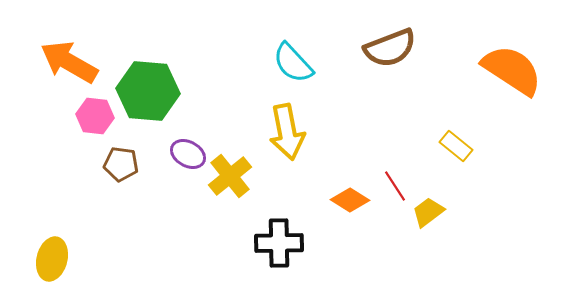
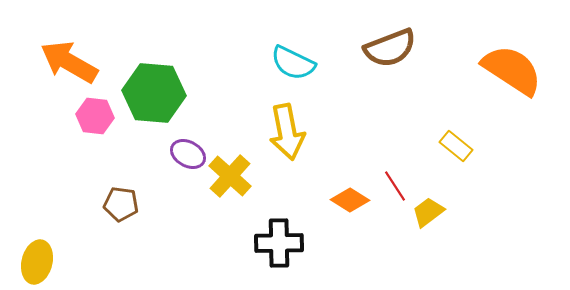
cyan semicircle: rotated 21 degrees counterclockwise
green hexagon: moved 6 px right, 2 px down
brown pentagon: moved 40 px down
yellow cross: rotated 9 degrees counterclockwise
yellow ellipse: moved 15 px left, 3 px down
